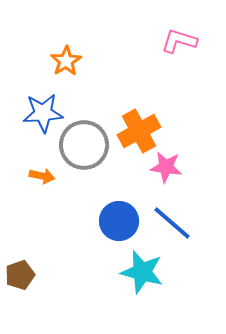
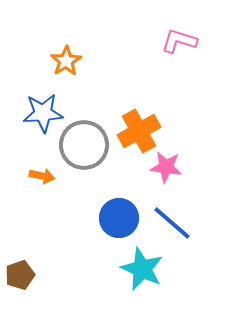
blue circle: moved 3 px up
cyan star: moved 3 px up; rotated 9 degrees clockwise
